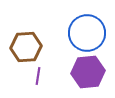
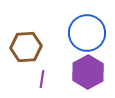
purple hexagon: rotated 24 degrees counterclockwise
purple line: moved 4 px right, 3 px down
